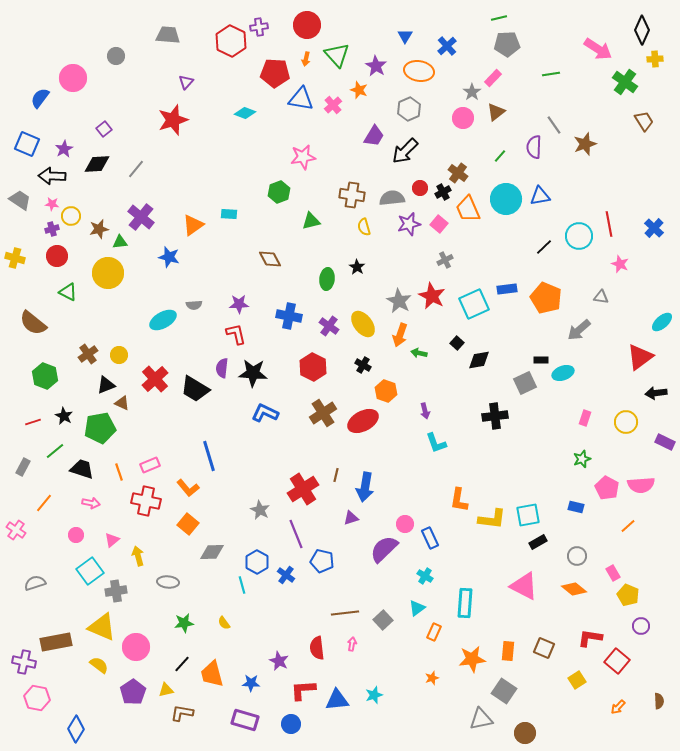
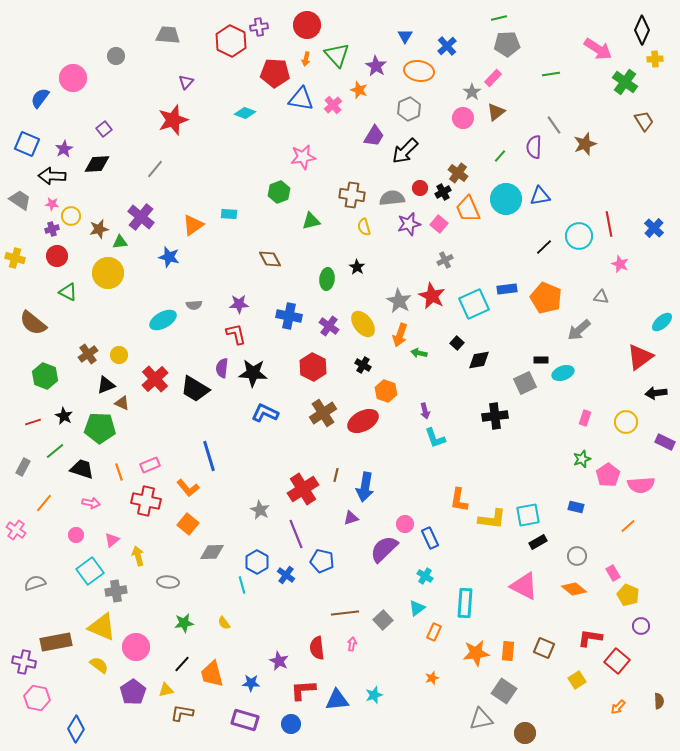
gray line at (136, 169): moved 19 px right
green pentagon at (100, 428): rotated 12 degrees clockwise
cyan L-shape at (436, 443): moved 1 px left, 5 px up
pink pentagon at (607, 488): moved 1 px right, 13 px up; rotated 10 degrees clockwise
orange star at (472, 659): moved 4 px right, 6 px up
